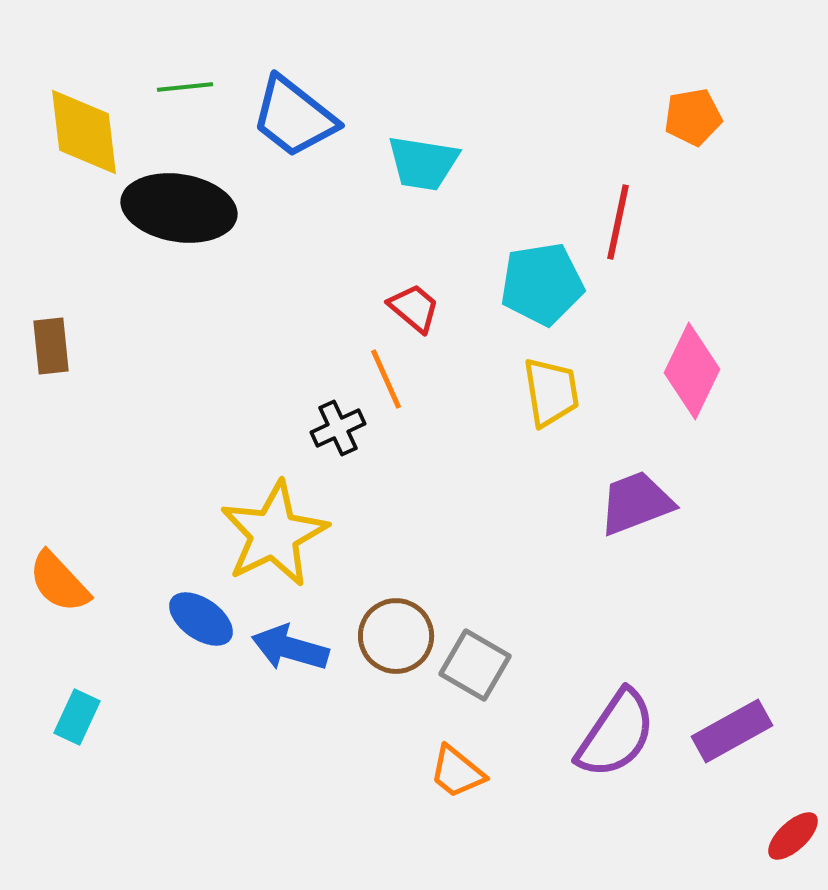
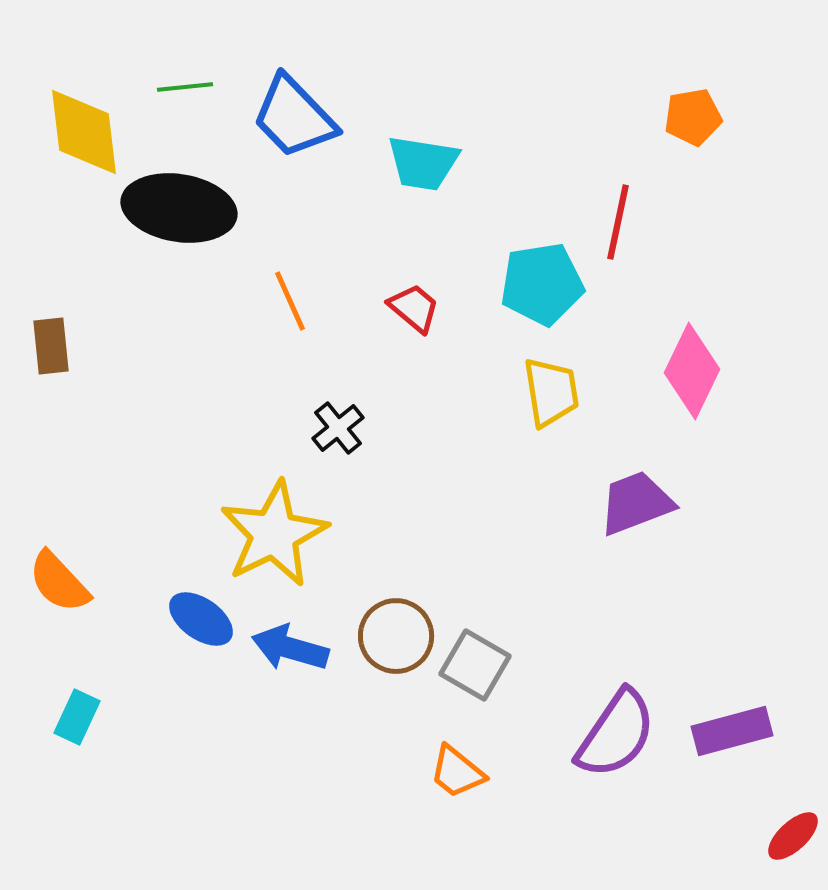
blue trapezoid: rotated 8 degrees clockwise
orange line: moved 96 px left, 78 px up
black cross: rotated 14 degrees counterclockwise
purple rectangle: rotated 14 degrees clockwise
